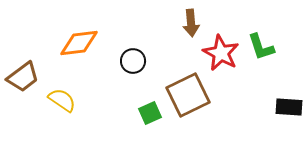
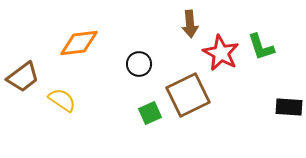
brown arrow: moved 1 px left, 1 px down
black circle: moved 6 px right, 3 px down
